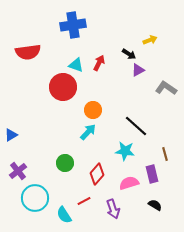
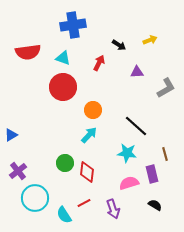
black arrow: moved 10 px left, 9 px up
cyan triangle: moved 13 px left, 7 px up
purple triangle: moved 1 px left, 2 px down; rotated 24 degrees clockwise
gray L-shape: rotated 115 degrees clockwise
cyan arrow: moved 1 px right, 3 px down
cyan star: moved 2 px right, 2 px down
red diamond: moved 10 px left, 2 px up; rotated 35 degrees counterclockwise
red line: moved 2 px down
